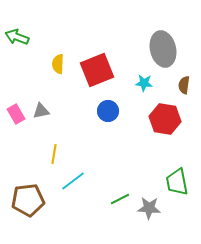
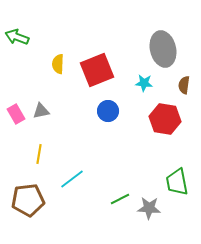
yellow line: moved 15 px left
cyan line: moved 1 px left, 2 px up
